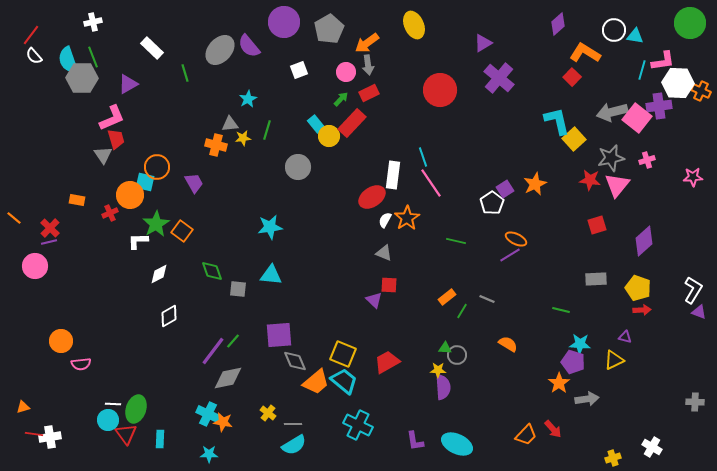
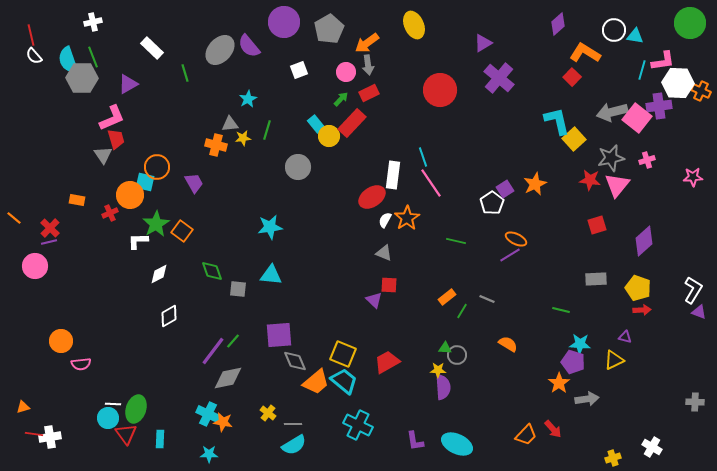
red line at (31, 35): rotated 50 degrees counterclockwise
cyan circle at (108, 420): moved 2 px up
